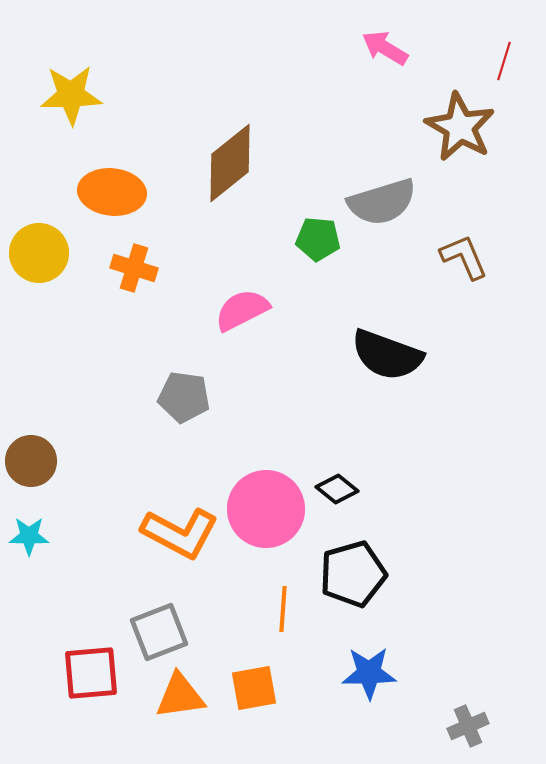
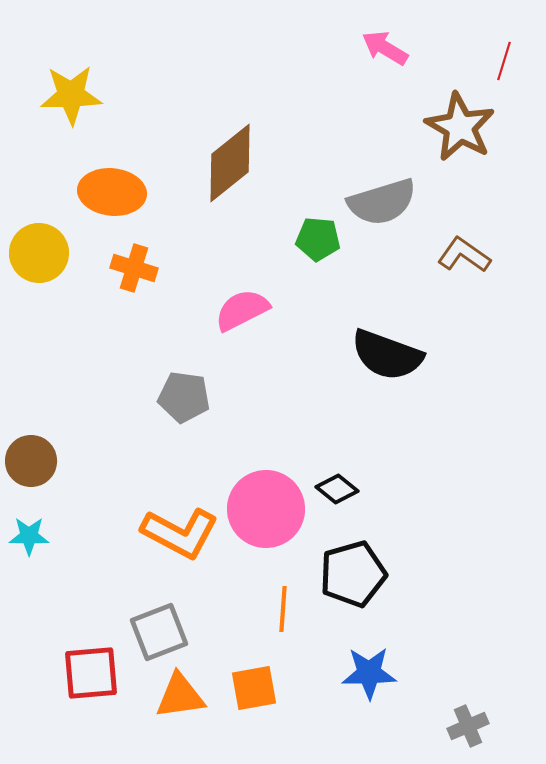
brown L-shape: moved 2 px up; rotated 32 degrees counterclockwise
